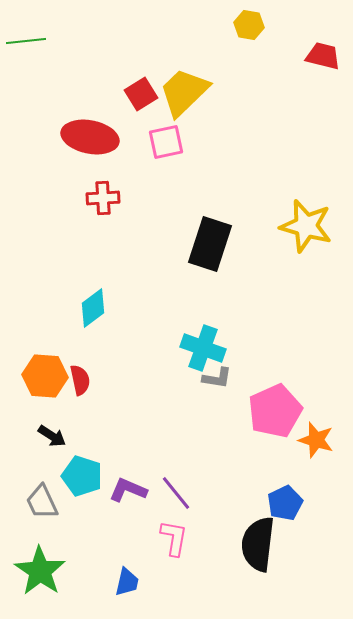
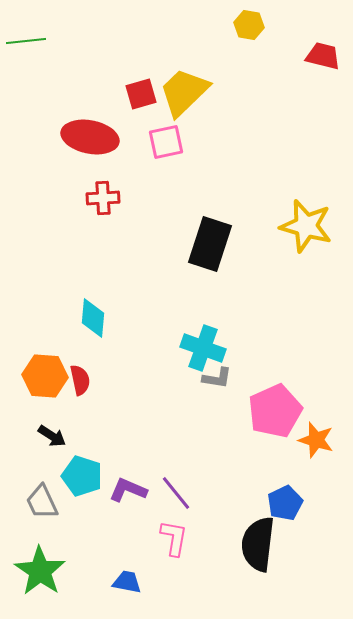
red square: rotated 16 degrees clockwise
cyan diamond: moved 10 px down; rotated 48 degrees counterclockwise
blue trapezoid: rotated 92 degrees counterclockwise
